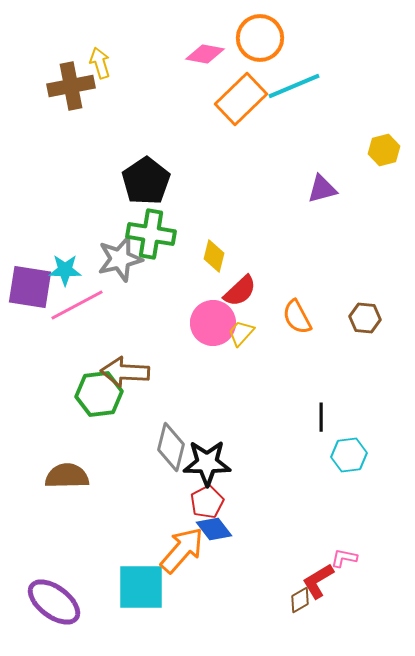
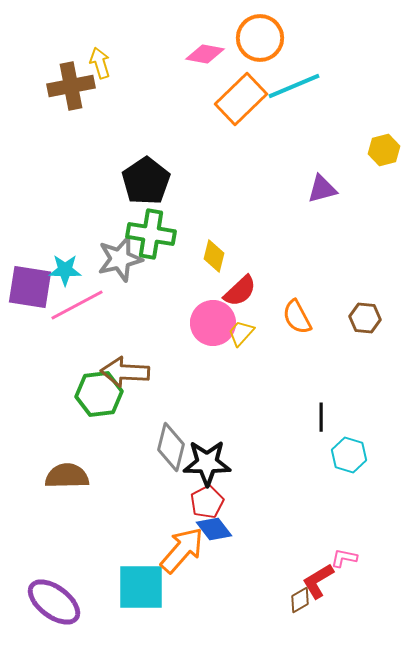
cyan hexagon: rotated 24 degrees clockwise
